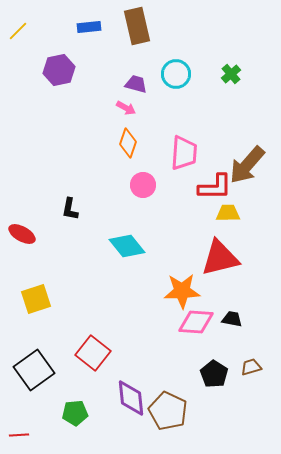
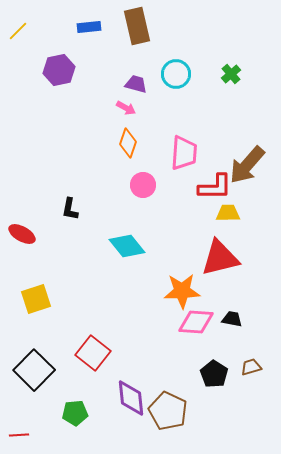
black square: rotated 9 degrees counterclockwise
